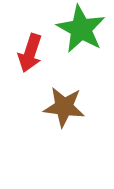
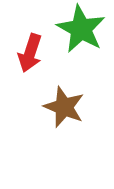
brown star: rotated 15 degrees clockwise
